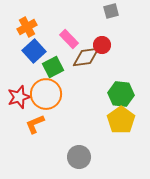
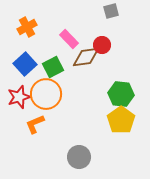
blue square: moved 9 px left, 13 px down
